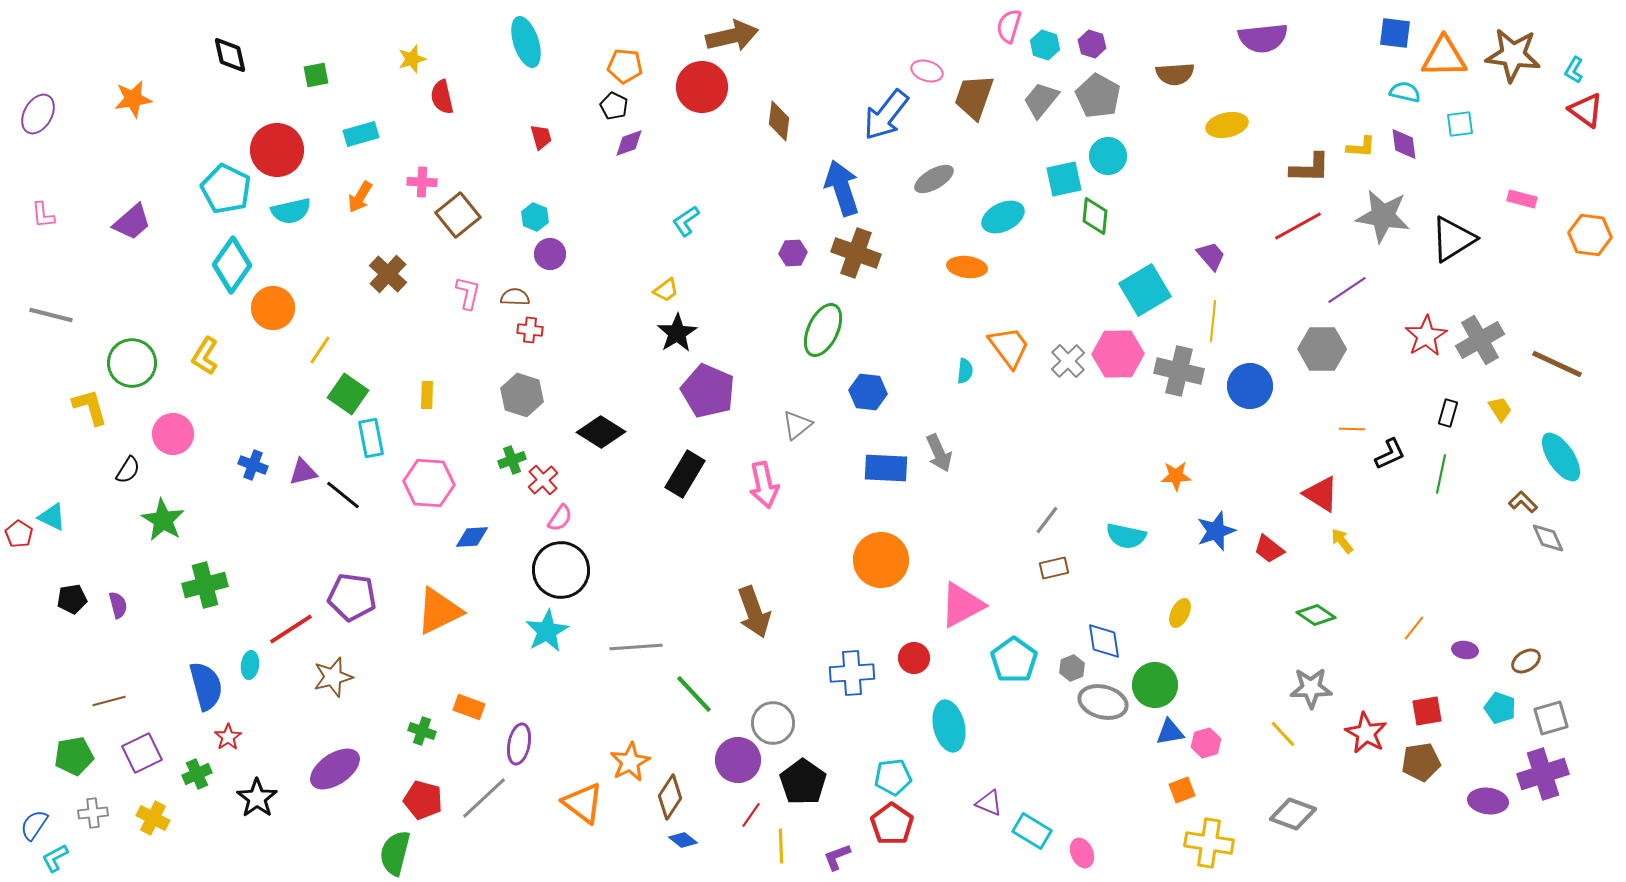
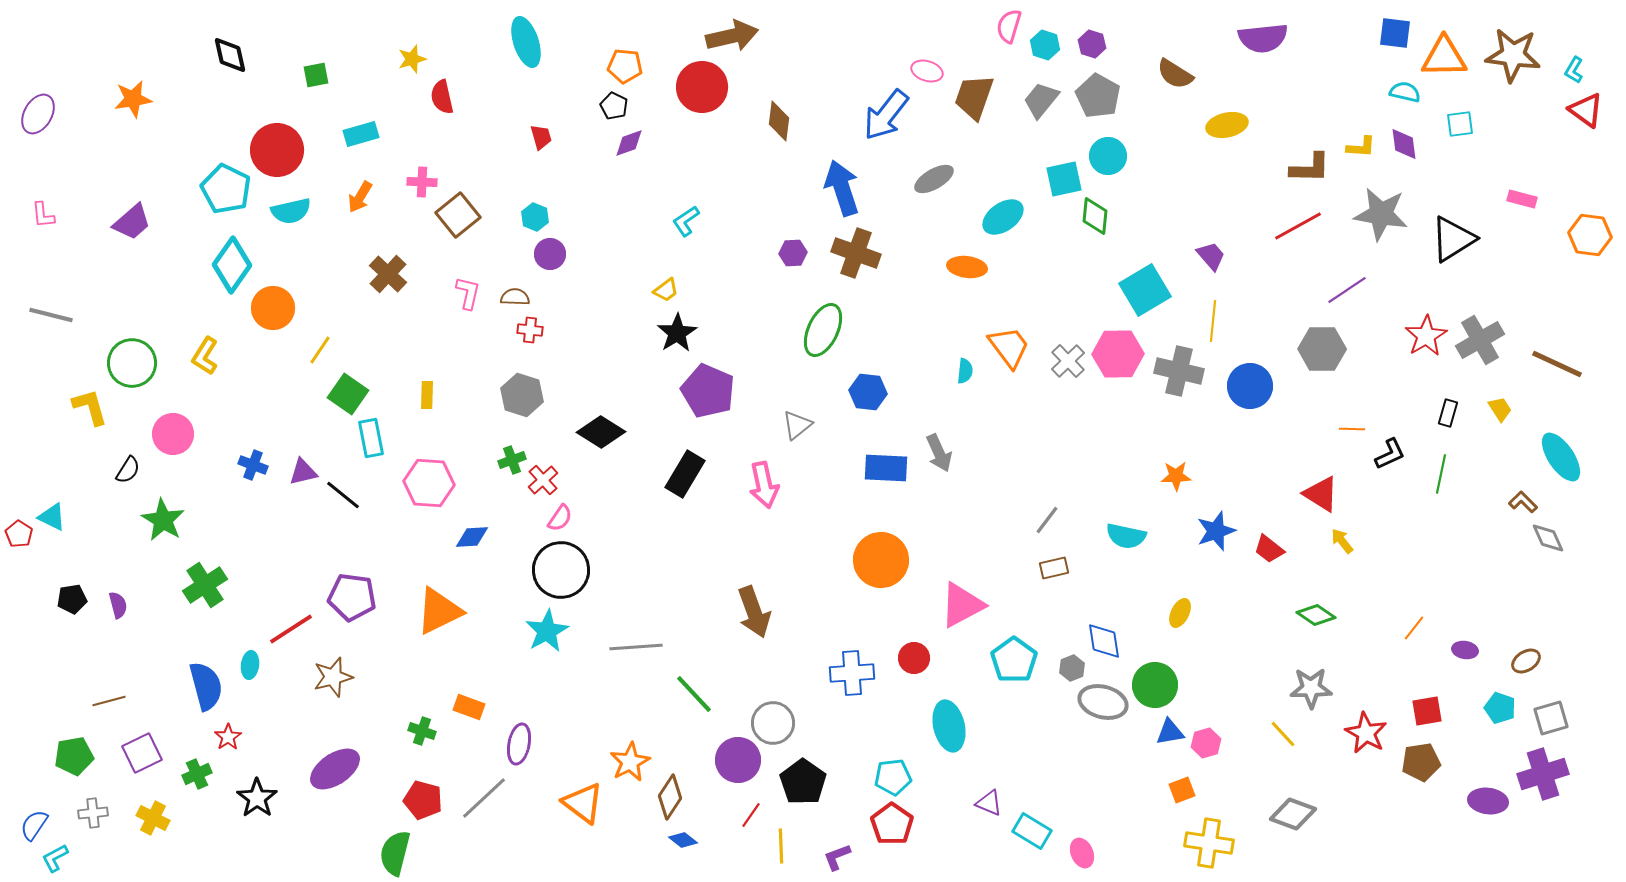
brown semicircle at (1175, 74): rotated 36 degrees clockwise
gray star at (1383, 216): moved 2 px left, 2 px up
cyan ellipse at (1003, 217): rotated 9 degrees counterclockwise
green cross at (205, 585): rotated 18 degrees counterclockwise
